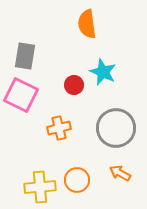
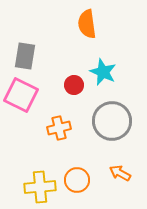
gray circle: moved 4 px left, 7 px up
